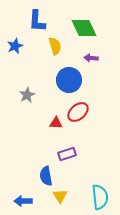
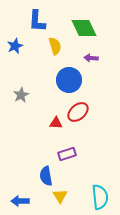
gray star: moved 6 px left
blue arrow: moved 3 px left
